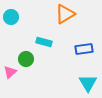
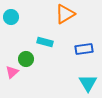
cyan rectangle: moved 1 px right
pink triangle: moved 2 px right
